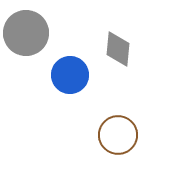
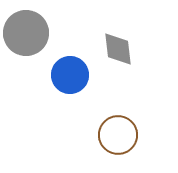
gray diamond: rotated 12 degrees counterclockwise
